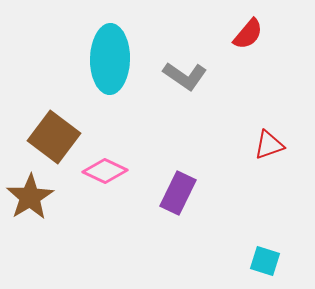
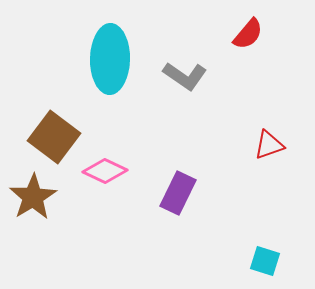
brown star: moved 3 px right
